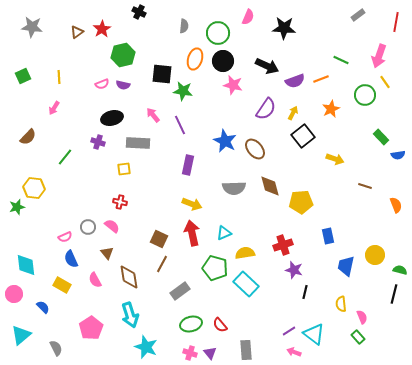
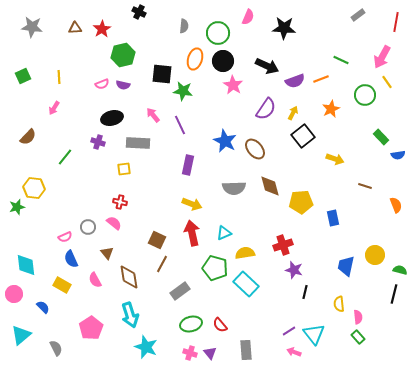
brown triangle at (77, 32): moved 2 px left, 4 px up; rotated 32 degrees clockwise
pink arrow at (379, 56): moved 3 px right, 1 px down; rotated 10 degrees clockwise
yellow line at (385, 82): moved 2 px right
pink star at (233, 85): rotated 18 degrees clockwise
pink semicircle at (112, 226): moved 2 px right, 3 px up
blue rectangle at (328, 236): moved 5 px right, 18 px up
brown square at (159, 239): moved 2 px left, 1 px down
yellow semicircle at (341, 304): moved 2 px left
pink semicircle at (362, 317): moved 4 px left; rotated 16 degrees clockwise
cyan triangle at (314, 334): rotated 15 degrees clockwise
